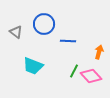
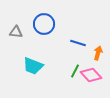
gray triangle: rotated 32 degrees counterclockwise
blue line: moved 10 px right, 2 px down; rotated 14 degrees clockwise
orange arrow: moved 1 px left, 1 px down
green line: moved 1 px right
pink diamond: moved 1 px up
